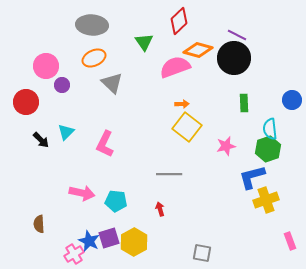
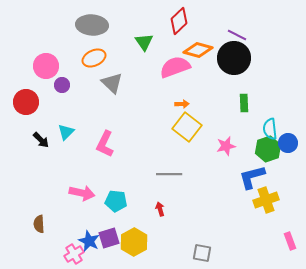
blue circle: moved 4 px left, 43 px down
